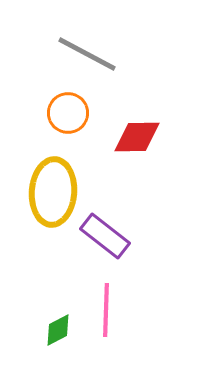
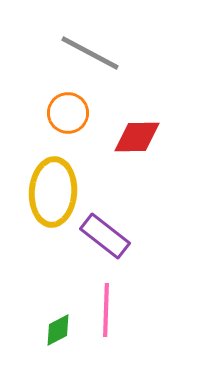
gray line: moved 3 px right, 1 px up
